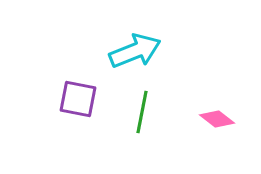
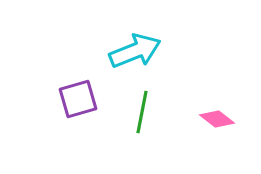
purple square: rotated 27 degrees counterclockwise
